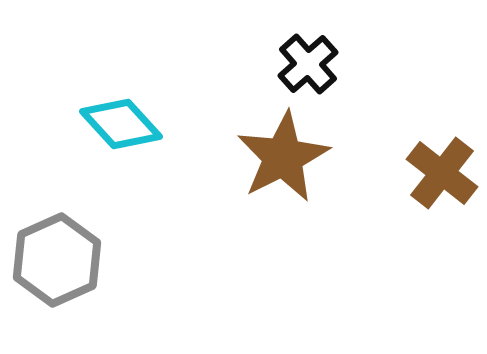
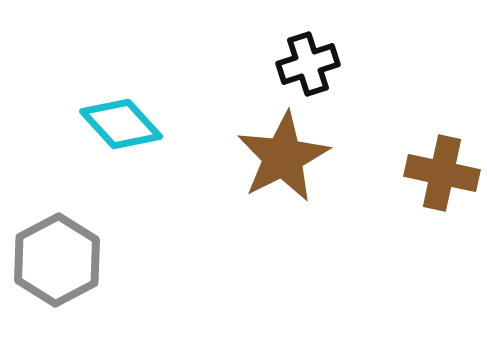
black cross: rotated 24 degrees clockwise
brown cross: rotated 26 degrees counterclockwise
gray hexagon: rotated 4 degrees counterclockwise
